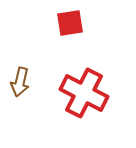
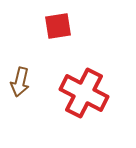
red square: moved 12 px left, 3 px down
